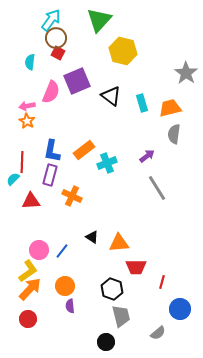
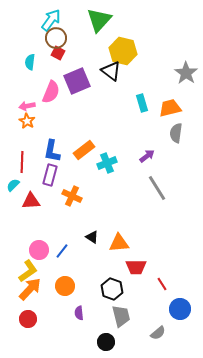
black triangle at (111, 96): moved 25 px up
gray semicircle at (174, 134): moved 2 px right, 1 px up
cyan semicircle at (13, 179): moved 6 px down
red line at (162, 282): moved 2 px down; rotated 48 degrees counterclockwise
purple semicircle at (70, 306): moved 9 px right, 7 px down
